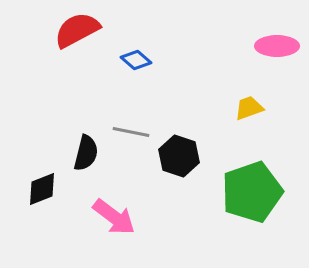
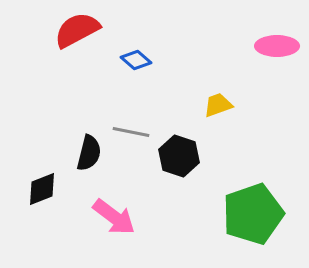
yellow trapezoid: moved 31 px left, 3 px up
black semicircle: moved 3 px right
green pentagon: moved 1 px right, 22 px down
